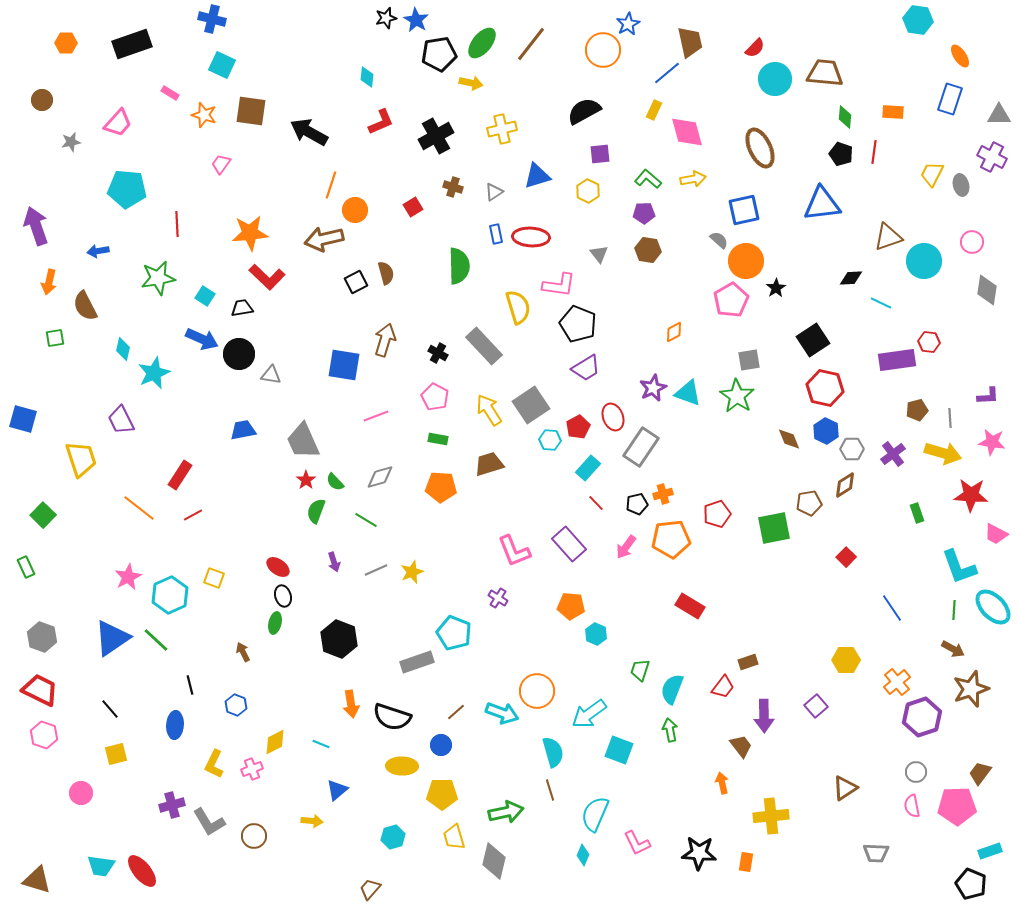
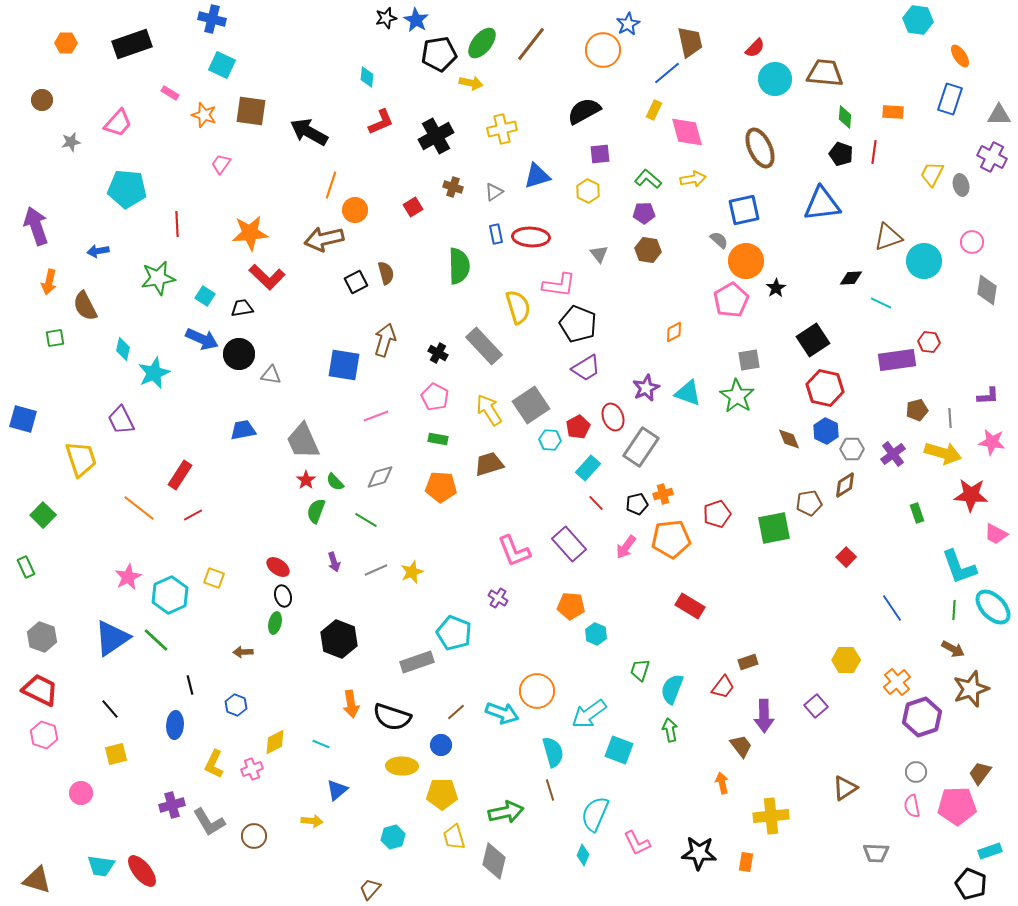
purple star at (653, 388): moved 7 px left
brown arrow at (243, 652): rotated 66 degrees counterclockwise
